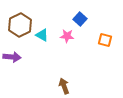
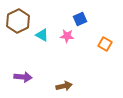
blue square: rotated 24 degrees clockwise
brown hexagon: moved 2 px left, 4 px up
orange square: moved 4 px down; rotated 16 degrees clockwise
purple arrow: moved 11 px right, 20 px down
brown arrow: rotated 98 degrees clockwise
